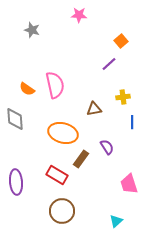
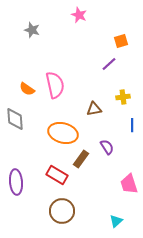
pink star: rotated 21 degrees clockwise
orange square: rotated 24 degrees clockwise
blue line: moved 3 px down
